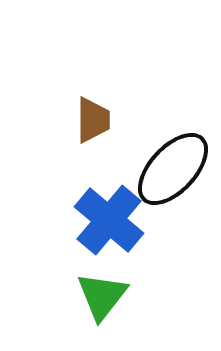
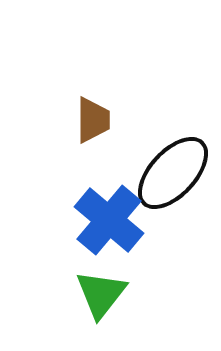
black ellipse: moved 4 px down
green triangle: moved 1 px left, 2 px up
